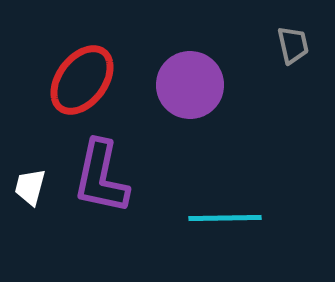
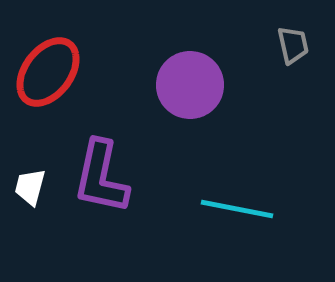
red ellipse: moved 34 px left, 8 px up
cyan line: moved 12 px right, 9 px up; rotated 12 degrees clockwise
